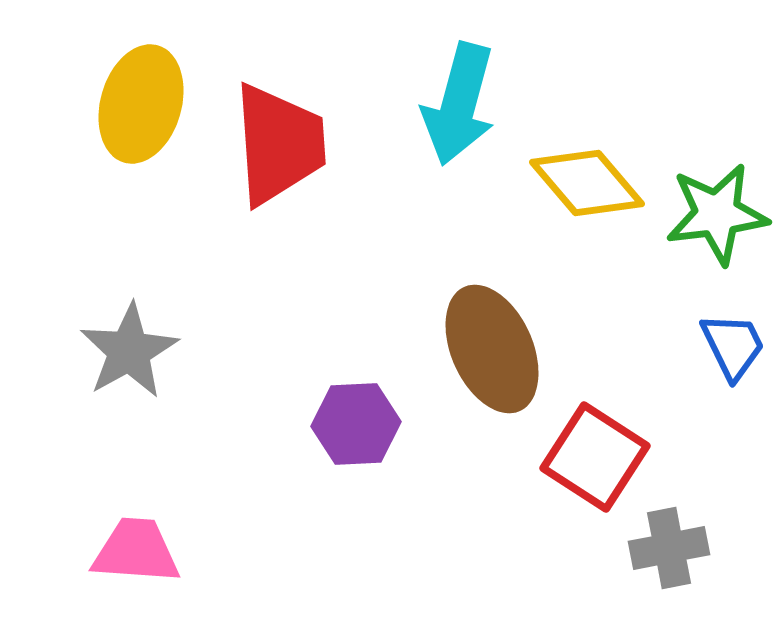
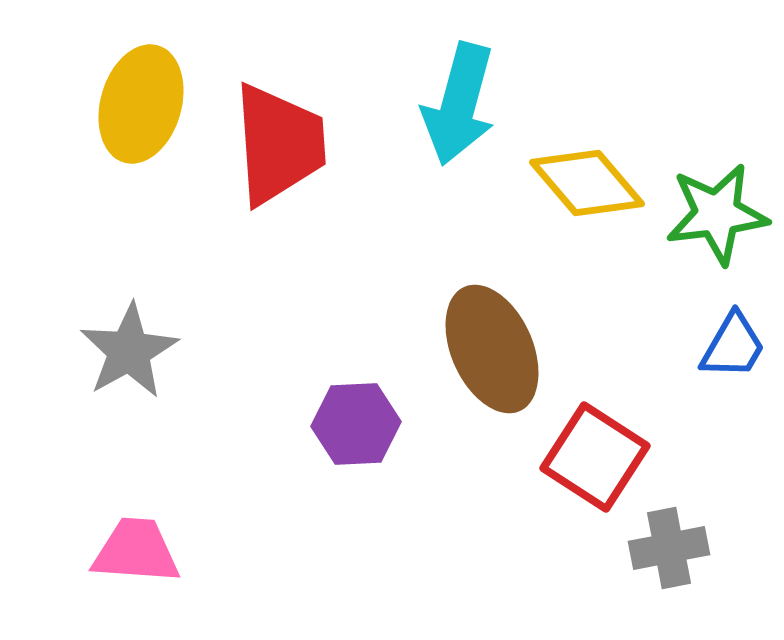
blue trapezoid: rotated 56 degrees clockwise
